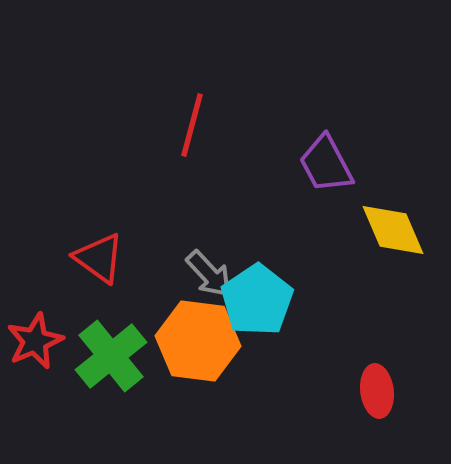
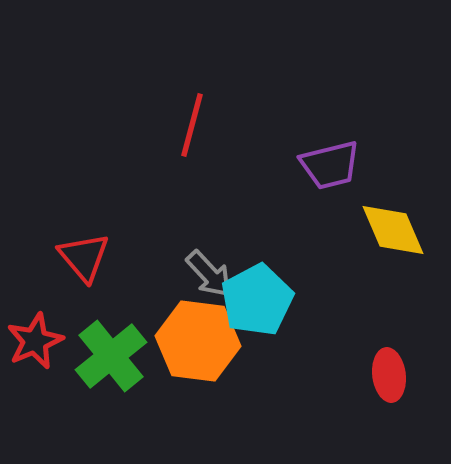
purple trapezoid: moved 4 px right, 1 px down; rotated 76 degrees counterclockwise
red triangle: moved 15 px left, 1 px up; rotated 14 degrees clockwise
cyan pentagon: rotated 6 degrees clockwise
red ellipse: moved 12 px right, 16 px up
